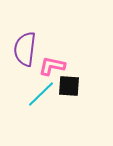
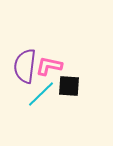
purple semicircle: moved 17 px down
pink L-shape: moved 3 px left
